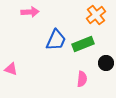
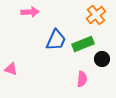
black circle: moved 4 px left, 4 px up
